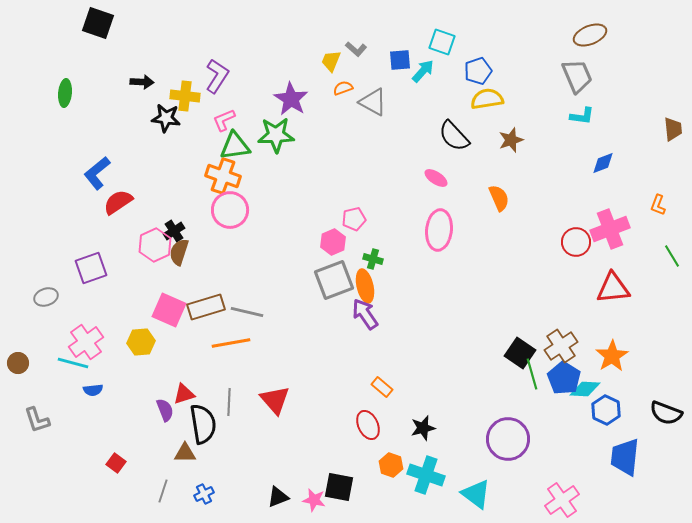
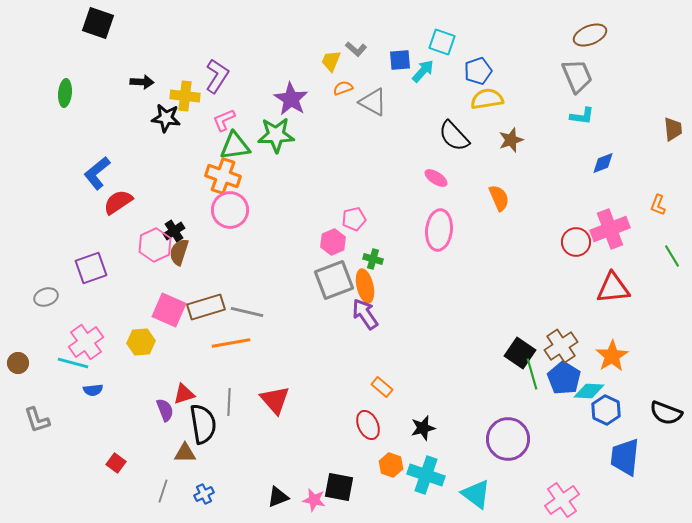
cyan diamond at (585, 389): moved 4 px right, 2 px down
